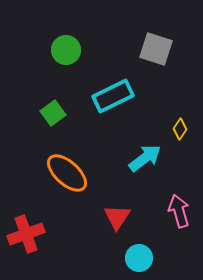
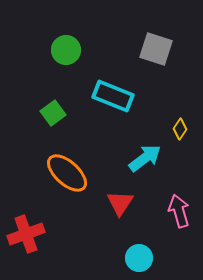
cyan rectangle: rotated 48 degrees clockwise
red triangle: moved 3 px right, 14 px up
